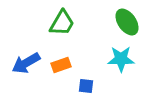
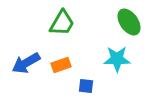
green ellipse: moved 2 px right
cyan star: moved 4 px left
